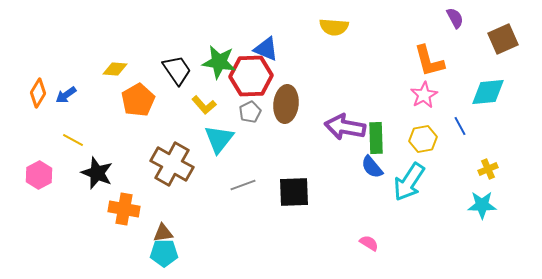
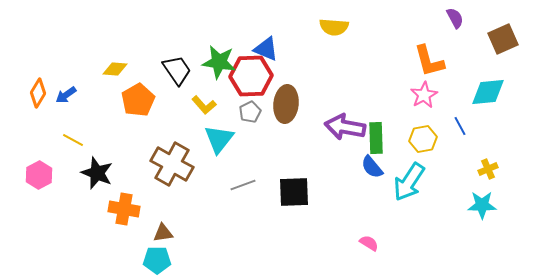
cyan pentagon: moved 7 px left, 7 px down
